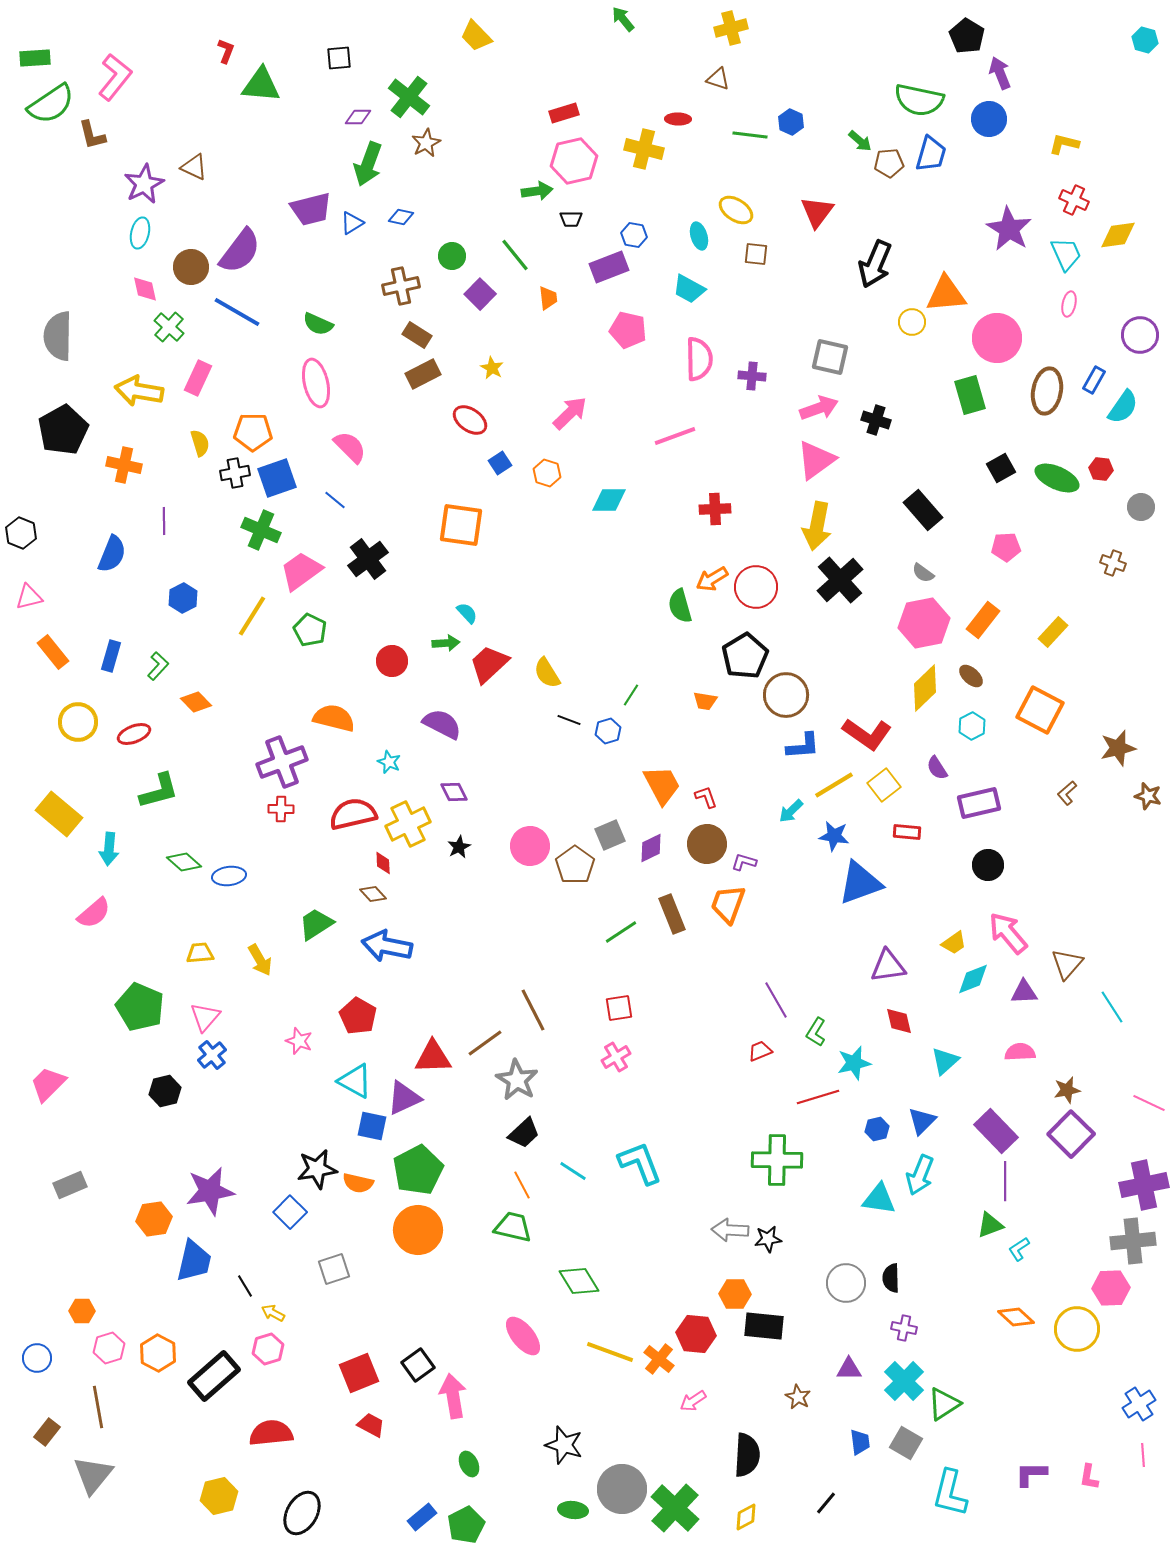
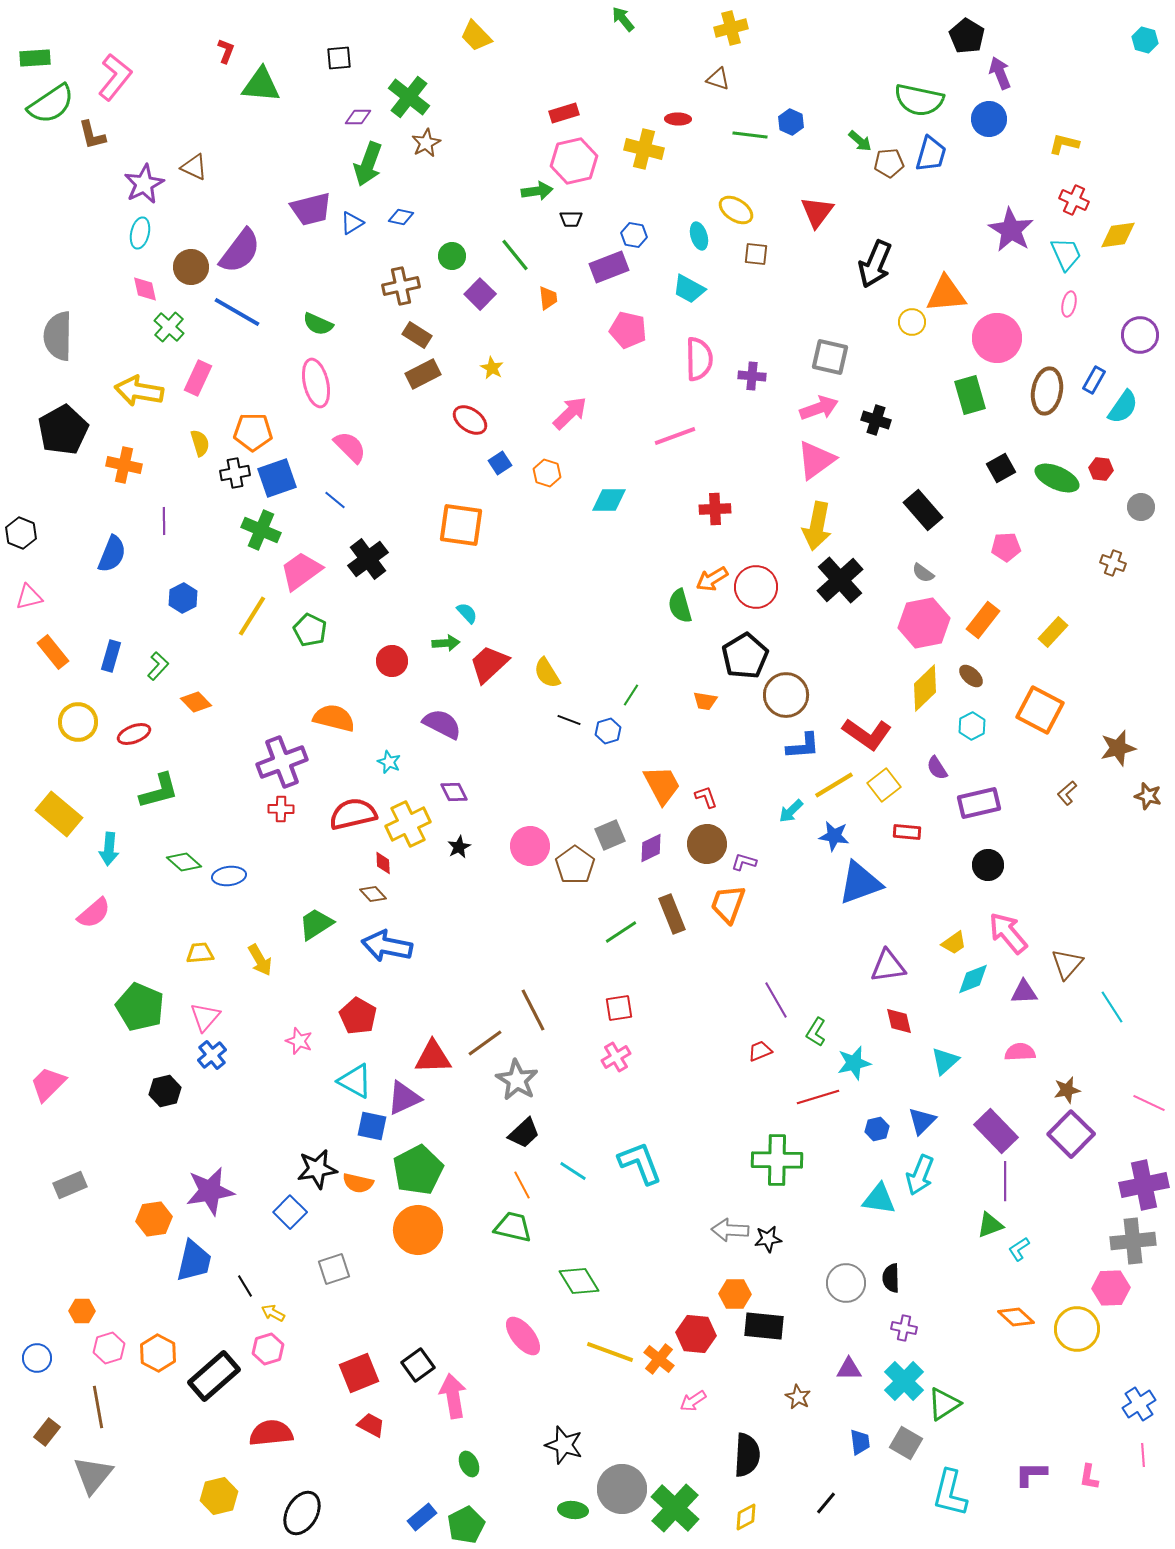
purple star at (1009, 229): moved 2 px right, 1 px down
